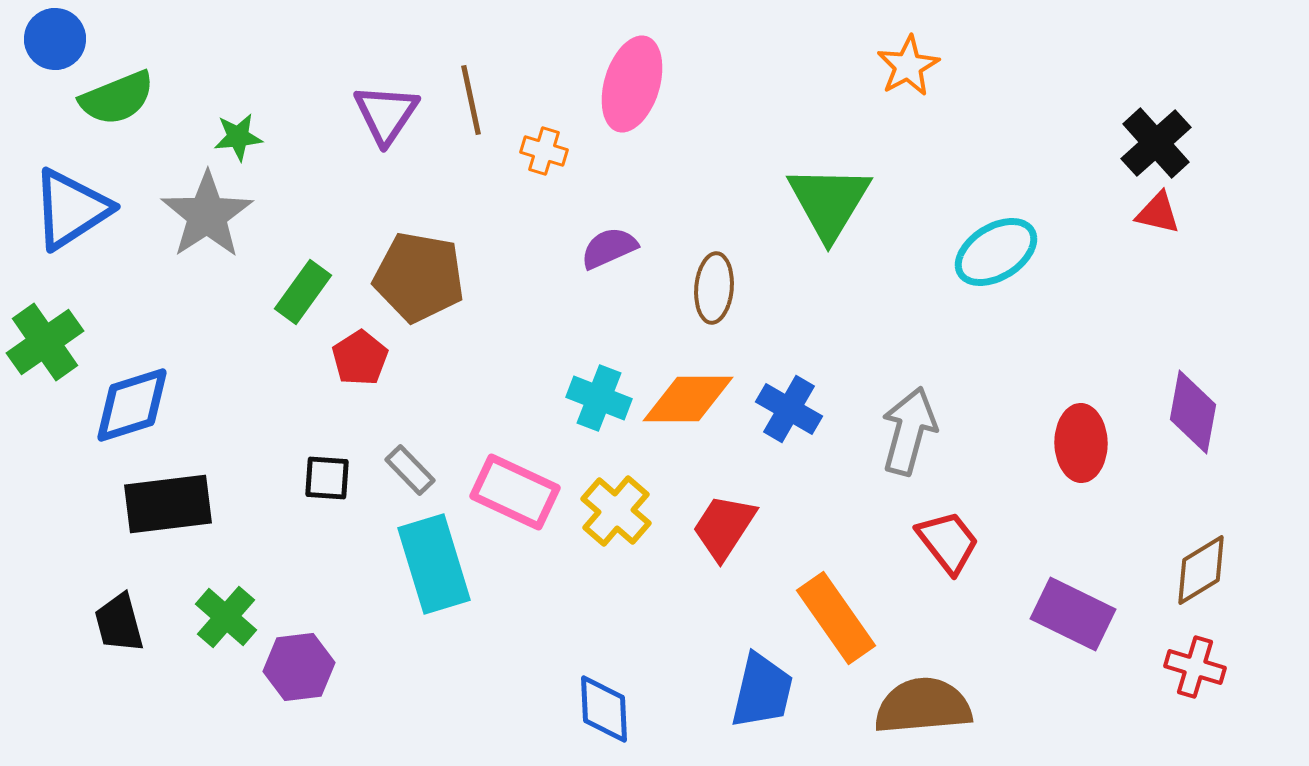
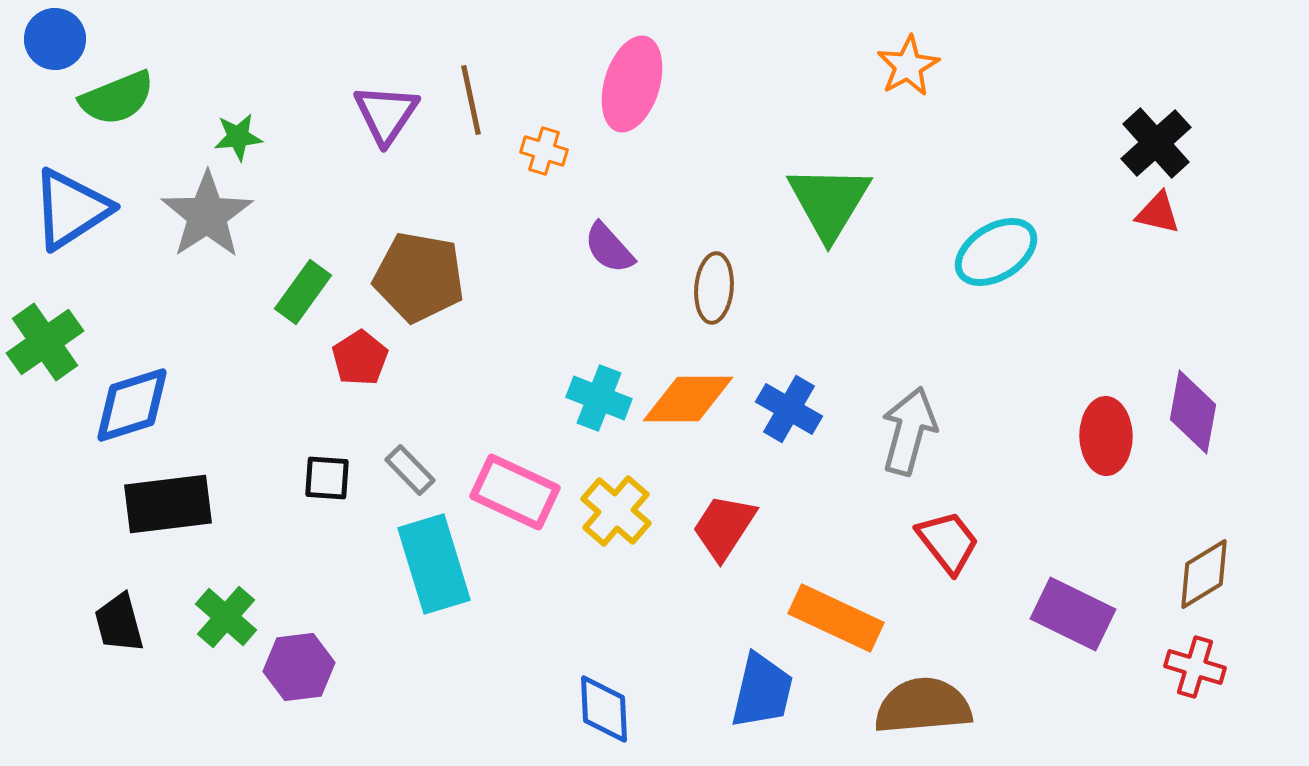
purple semicircle at (609, 248): rotated 108 degrees counterclockwise
red ellipse at (1081, 443): moved 25 px right, 7 px up
brown diamond at (1201, 570): moved 3 px right, 4 px down
orange rectangle at (836, 618): rotated 30 degrees counterclockwise
